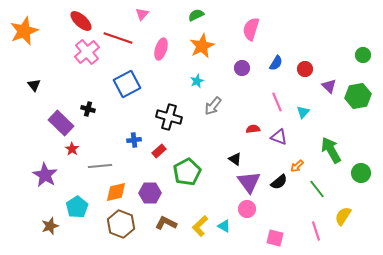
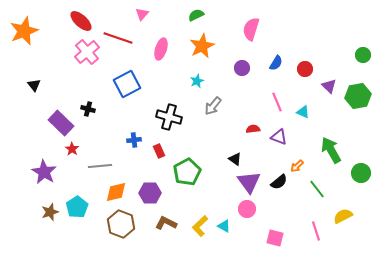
cyan triangle at (303, 112): rotated 48 degrees counterclockwise
red rectangle at (159, 151): rotated 72 degrees counterclockwise
purple star at (45, 175): moved 1 px left, 3 px up
yellow semicircle at (343, 216): rotated 30 degrees clockwise
brown star at (50, 226): moved 14 px up
